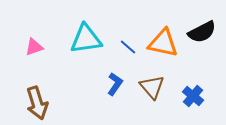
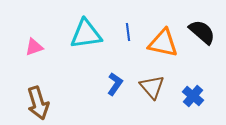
black semicircle: rotated 112 degrees counterclockwise
cyan triangle: moved 5 px up
blue line: moved 15 px up; rotated 42 degrees clockwise
brown arrow: moved 1 px right
